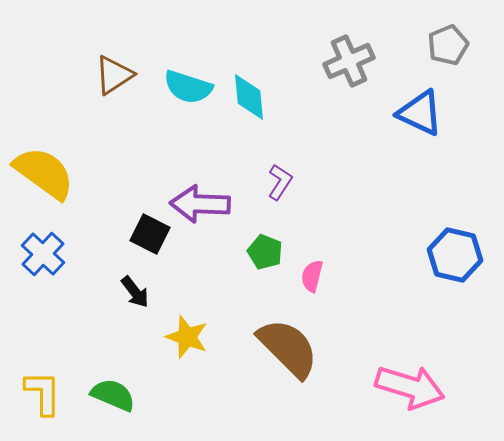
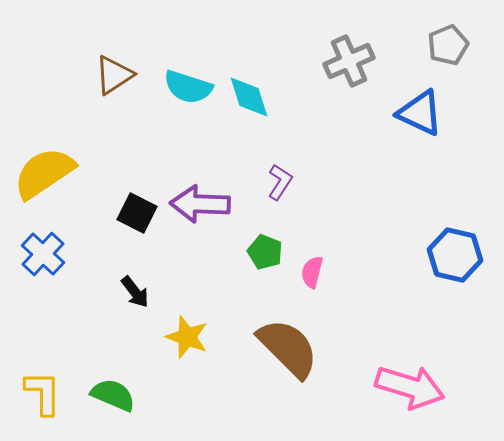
cyan diamond: rotated 12 degrees counterclockwise
yellow semicircle: rotated 70 degrees counterclockwise
black square: moved 13 px left, 21 px up
pink semicircle: moved 4 px up
